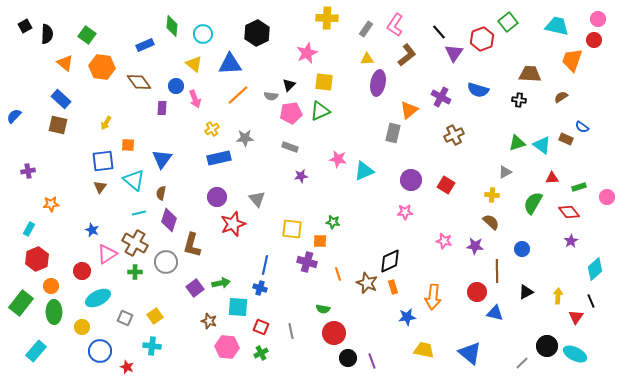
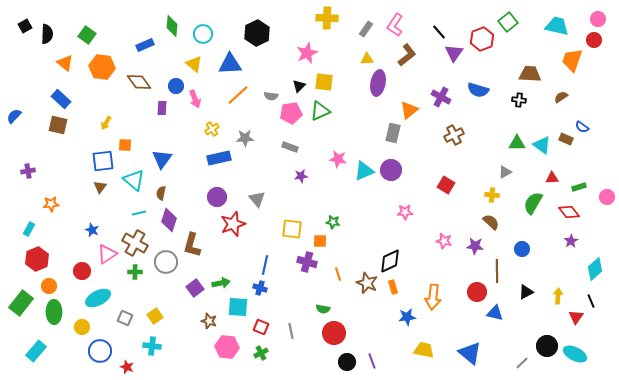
black triangle at (289, 85): moved 10 px right, 1 px down
green triangle at (517, 143): rotated 18 degrees clockwise
orange square at (128, 145): moved 3 px left
purple circle at (411, 180): moved 20 px left, 10 px up
orange circle at (51, 286): moved 2 px left
black circle at (348, 358): moved 1 px left, 4 px down
